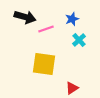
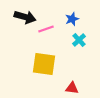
red triangle: rotated 40 degrees clockwise
